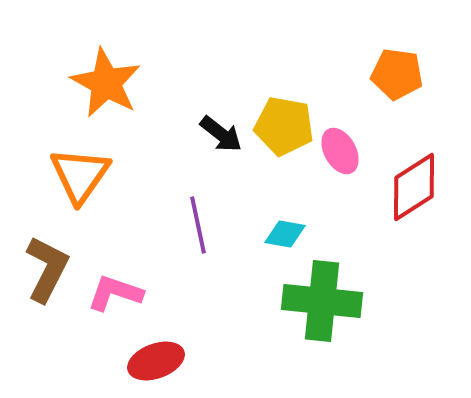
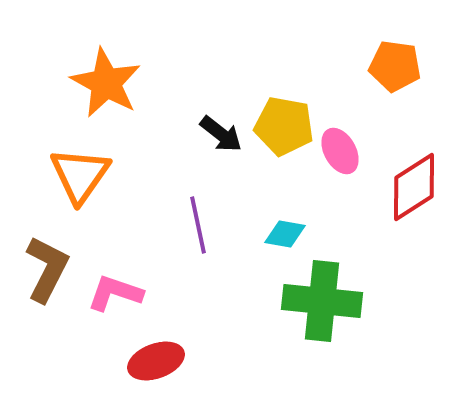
orange pentagon: moved 2 px left, 8 px up
